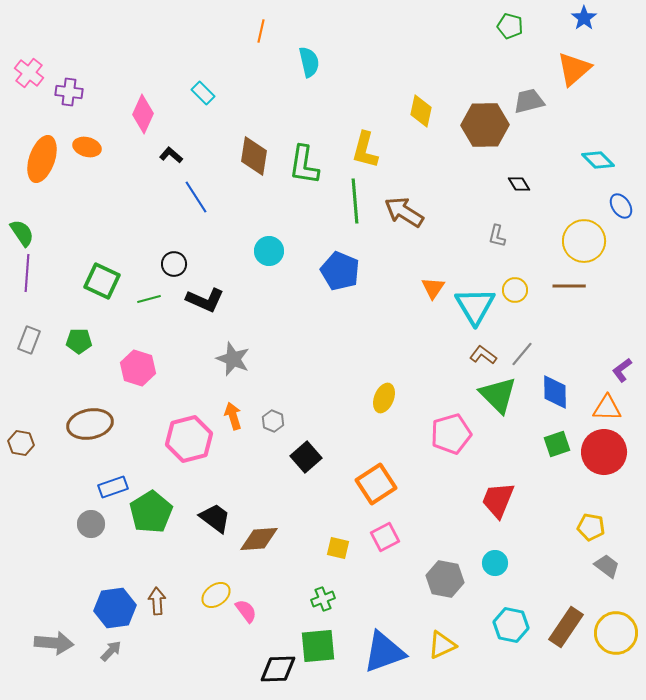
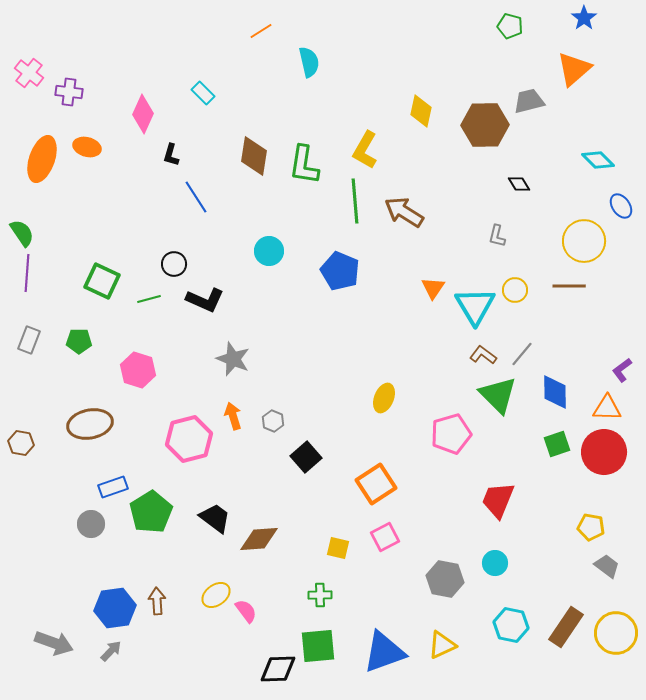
orange line at (261, 31): rotated 45 degrees clockwise
yellow L-shape at (365, 150): rotated 15 degrees clockwise
black L-shape at (171, 155): rotated 115 degrees counterclockwise
pink hexagon at (138, 368): moved 2 px down
green cross at (323, 599): moved 3 px left, 4 px up; rotated 20 degrees clockwise
gray arrow at (54, 643): rotated 15 degrees clockwise
